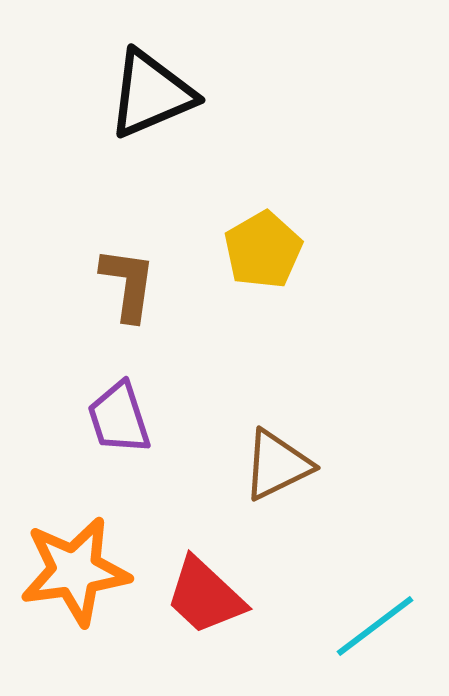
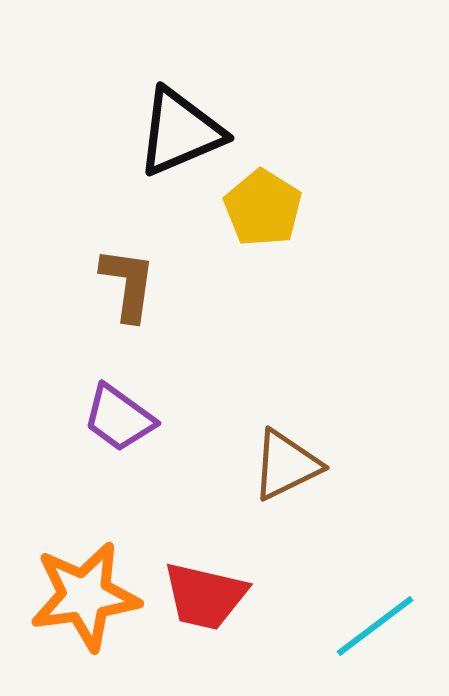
black triangle: moved 29 px right, 38 px down
yellow pentagon: moved 42 px up; rotated 10 degrees counterclockwise
purple trapezoid: rotated 36 degrees counterclockwise
brown triangle: moved 9 px right
orange star: moved 10 px right, 25 px down
red trapezoid: rotated 30 degrees counterclockwise
